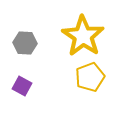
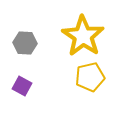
yellow pentagon: rotated 8 degrees clockwise
